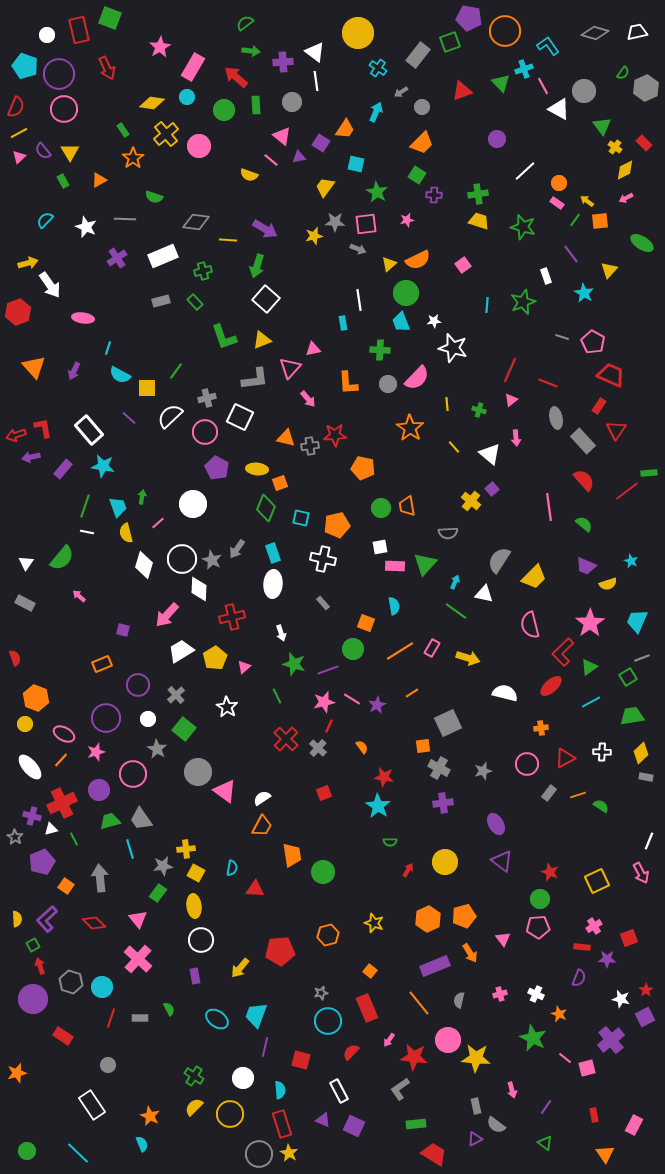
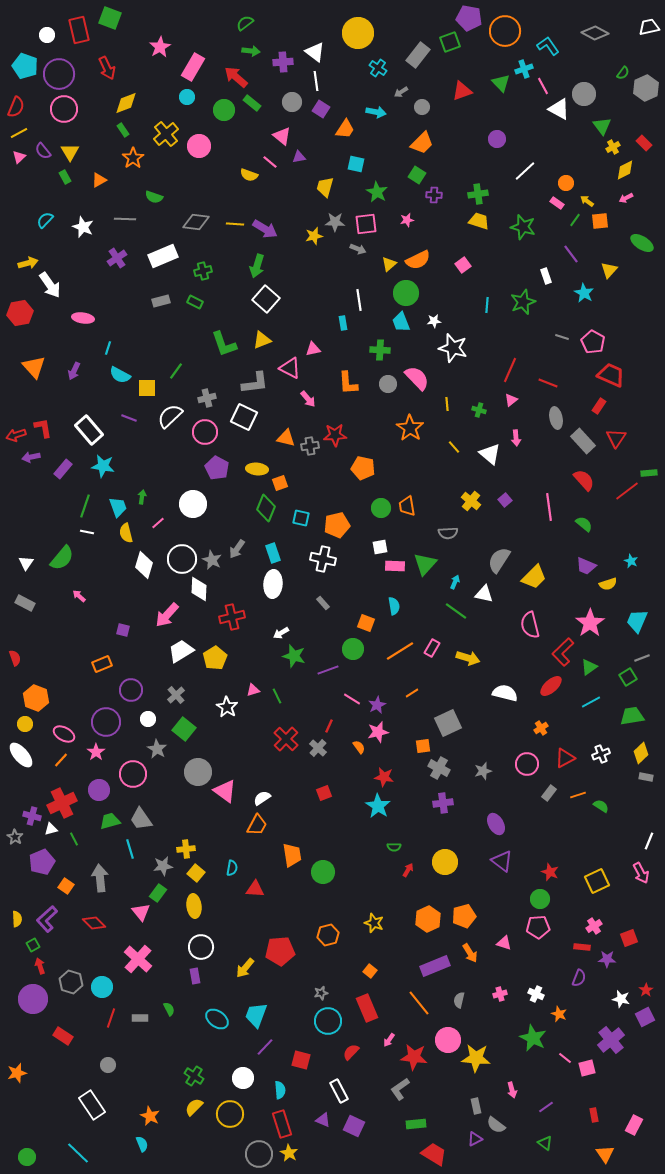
white trapezoid at (637, 32): moved 12 px right, 5 px up
gray diamond at (595, 33): rotated 12 degrees clockwise
gray circle at (584, 91): moved 3 px down
yellow diamond at (152, 103): moved 26 px left; rotated 30 degrees counterclockwise
green rectangle at (256, 105): moved 4 px left, 2 px up; rotated 48 degrees counterclockwise
cyan arrow at (376, 112): rotated 78 degrees clockwise
purple square at (321, 143): moved 34 px up
yellow cross at (615, 147): moved 2 px left; rotated 24 degrees clockwise
pink line at (271, 160): moved 1 px left, 2 px down
green rectangle at (63, 181): moved 2 px right, 4 px up
orange circle at (559, 183): moved 7 px right
yellow trapezoid at (325, 187): rotated 20 degrees counterclockwise
white star at (86, 227): moved 3 px left
yellow line at (228, 240): moved 7 px right, 16 px up
green rectangle at (195, 302): rotated 21 degrees counterclockwise
red hexagon at (18, 312): moved 2 px right, 1 px down; rotated 10 degrees clockwise
green L-shape at (224, 337): moved 7 px down
pink triangle at (290, 368): rotated 45 degrees counterclockwise
pink semicircle at (417, 378): rotated 88 degrees counterclockwise
gray L-shape at (255, 379): moved 4 px down
white square at (240, 417): moved 4 px right
purple line at (129, 418): rotated 21 degrees counterclockwise
red triangle at (616, 430): moved 8 px down
purple square at (492, 489): moved 13 px right, 11 px down
white arrow at (281, 633): rotated 77 degrees clockwise
green star at (294, 664): moved 8 px up
pink triangle at (244, 667): moved 9 px right, 23 px down; rotated 24 degrees clockwise
purple circle at (138, 685): moved 7 px left, 5 px down
pink star at (324, 702): moved 54 px right, 30 px down
purple circle at (106, 718): moved 4 px down
orange cross at (541, 728): rotated 24 degrees counterclockwise
orange semicircle at (362, 747): moved 3 px left
pink star at (96, 752): rotated 18 degrees counterclockwise
white cross at (602, 752): moved 1 px left, 2 px down; rotated 24 degrees counterclockwise
white ellipse at (30, 767): moved 9 px left, 12 px up
orange trapezoid at (262, 826): moved 5 px left, 1 px up
green semicircle at (390, 842): moved 4 px right, 5 px down
yellow square at (196, 873): rotated 12 degrees clockwise
pink triangle at (138, 919): moved 3 px right, 7 px up
pink triangle at (503, 939): moved 1 px right, 4 px down; rotated 35 degrees counterclockwise
white circle at (201, 940): moved 7 px down
yellow arrow at (240, 968): moved 5 px right
purple line at (265, 1047): rotated 30 degrees clockwise
purple line at (546, 1107): rotated 21 degrees clockwise
green circle at (27, 1151): moved 6 px down
